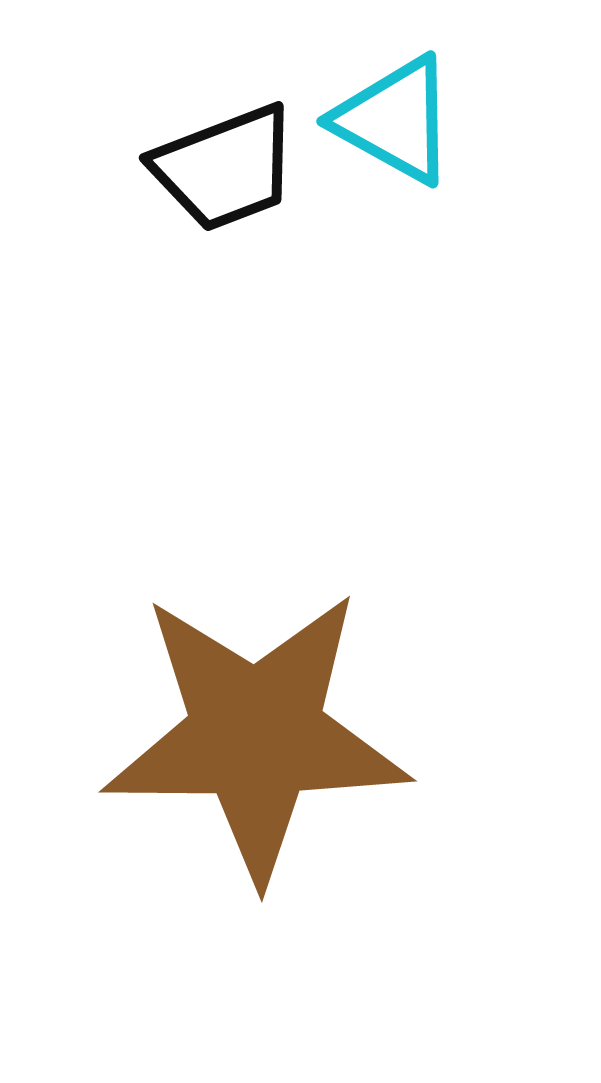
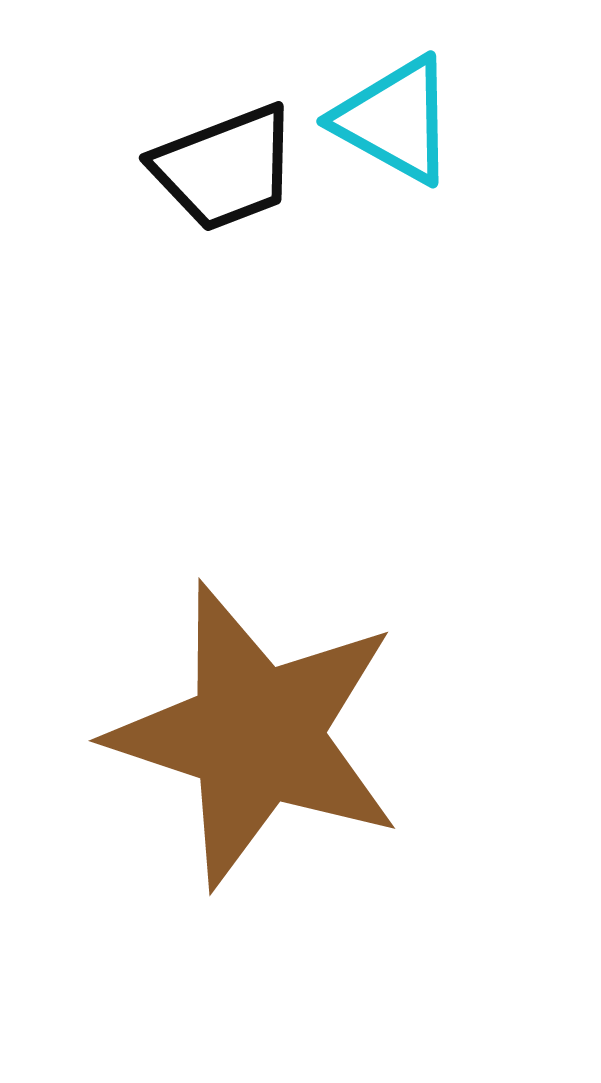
brown star: rotated 18 degrees clockwise
